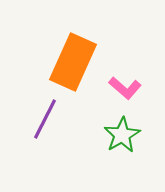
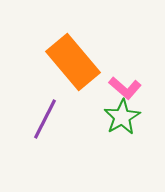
orange rectangle: rotated 64 degrees counterclockwise
green star: moved 18 px up
